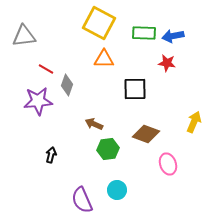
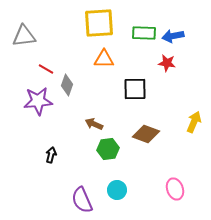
yellow square: rotated 32 degrees counterclockwise
pink ellipse: moved 7 px right, 25 px down
